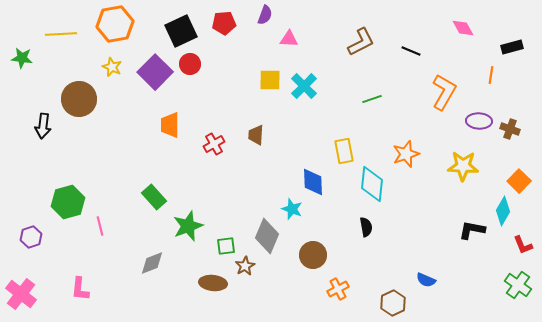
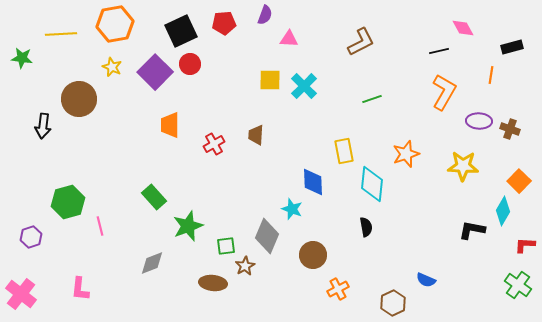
black line at (411, 51): moved 28 px right; rotated 36 degrees counterclockwise
red L-shape at (523, 245): moved 2 px right; rotated 115 degrees clockwise
